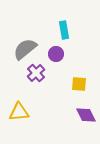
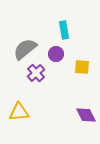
yellow square: moved 3 px right, 17 px up
